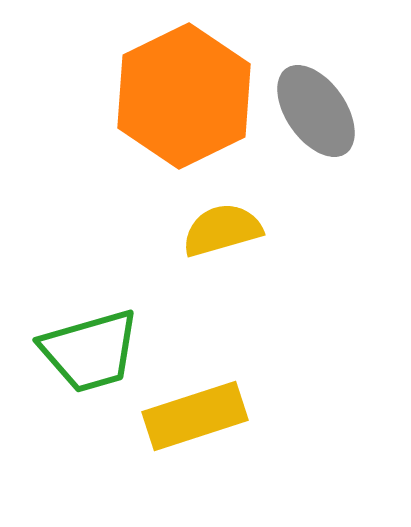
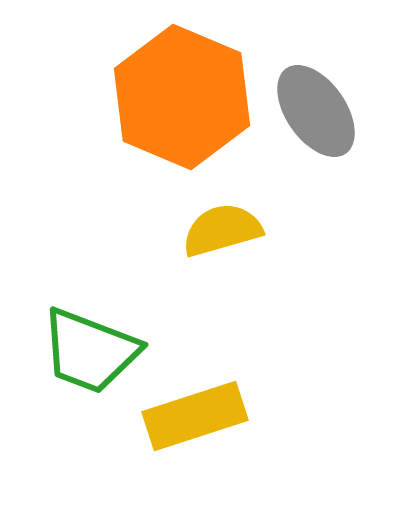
orange hexagon: moved 2 px left, 1 px down; rotated 11 degrees counterclockwise
green trapezoid: rotated 37 degrees clockwise
